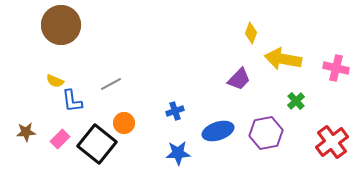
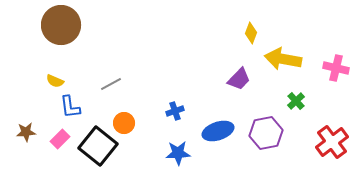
blue L-shape: moved 2 px left, 6 px down
black square: moved 1 px right, 2 px down
